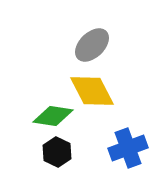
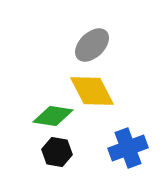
black hexagon: rotated 16 degrees counterclockwise
